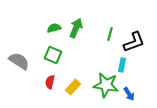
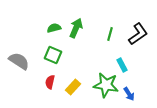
black L-shape: moved 4 px right, 8 px up; rotated 15 degrees counterclockwise
cyan rectangle: rotated 40 degrees counterclockwise
